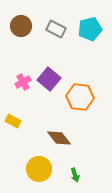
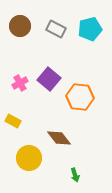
brown circle: moved 1 px left
pink cross: moved 3 px left, 1 px down
yellow circle: moved 10 px left, 11 px up
